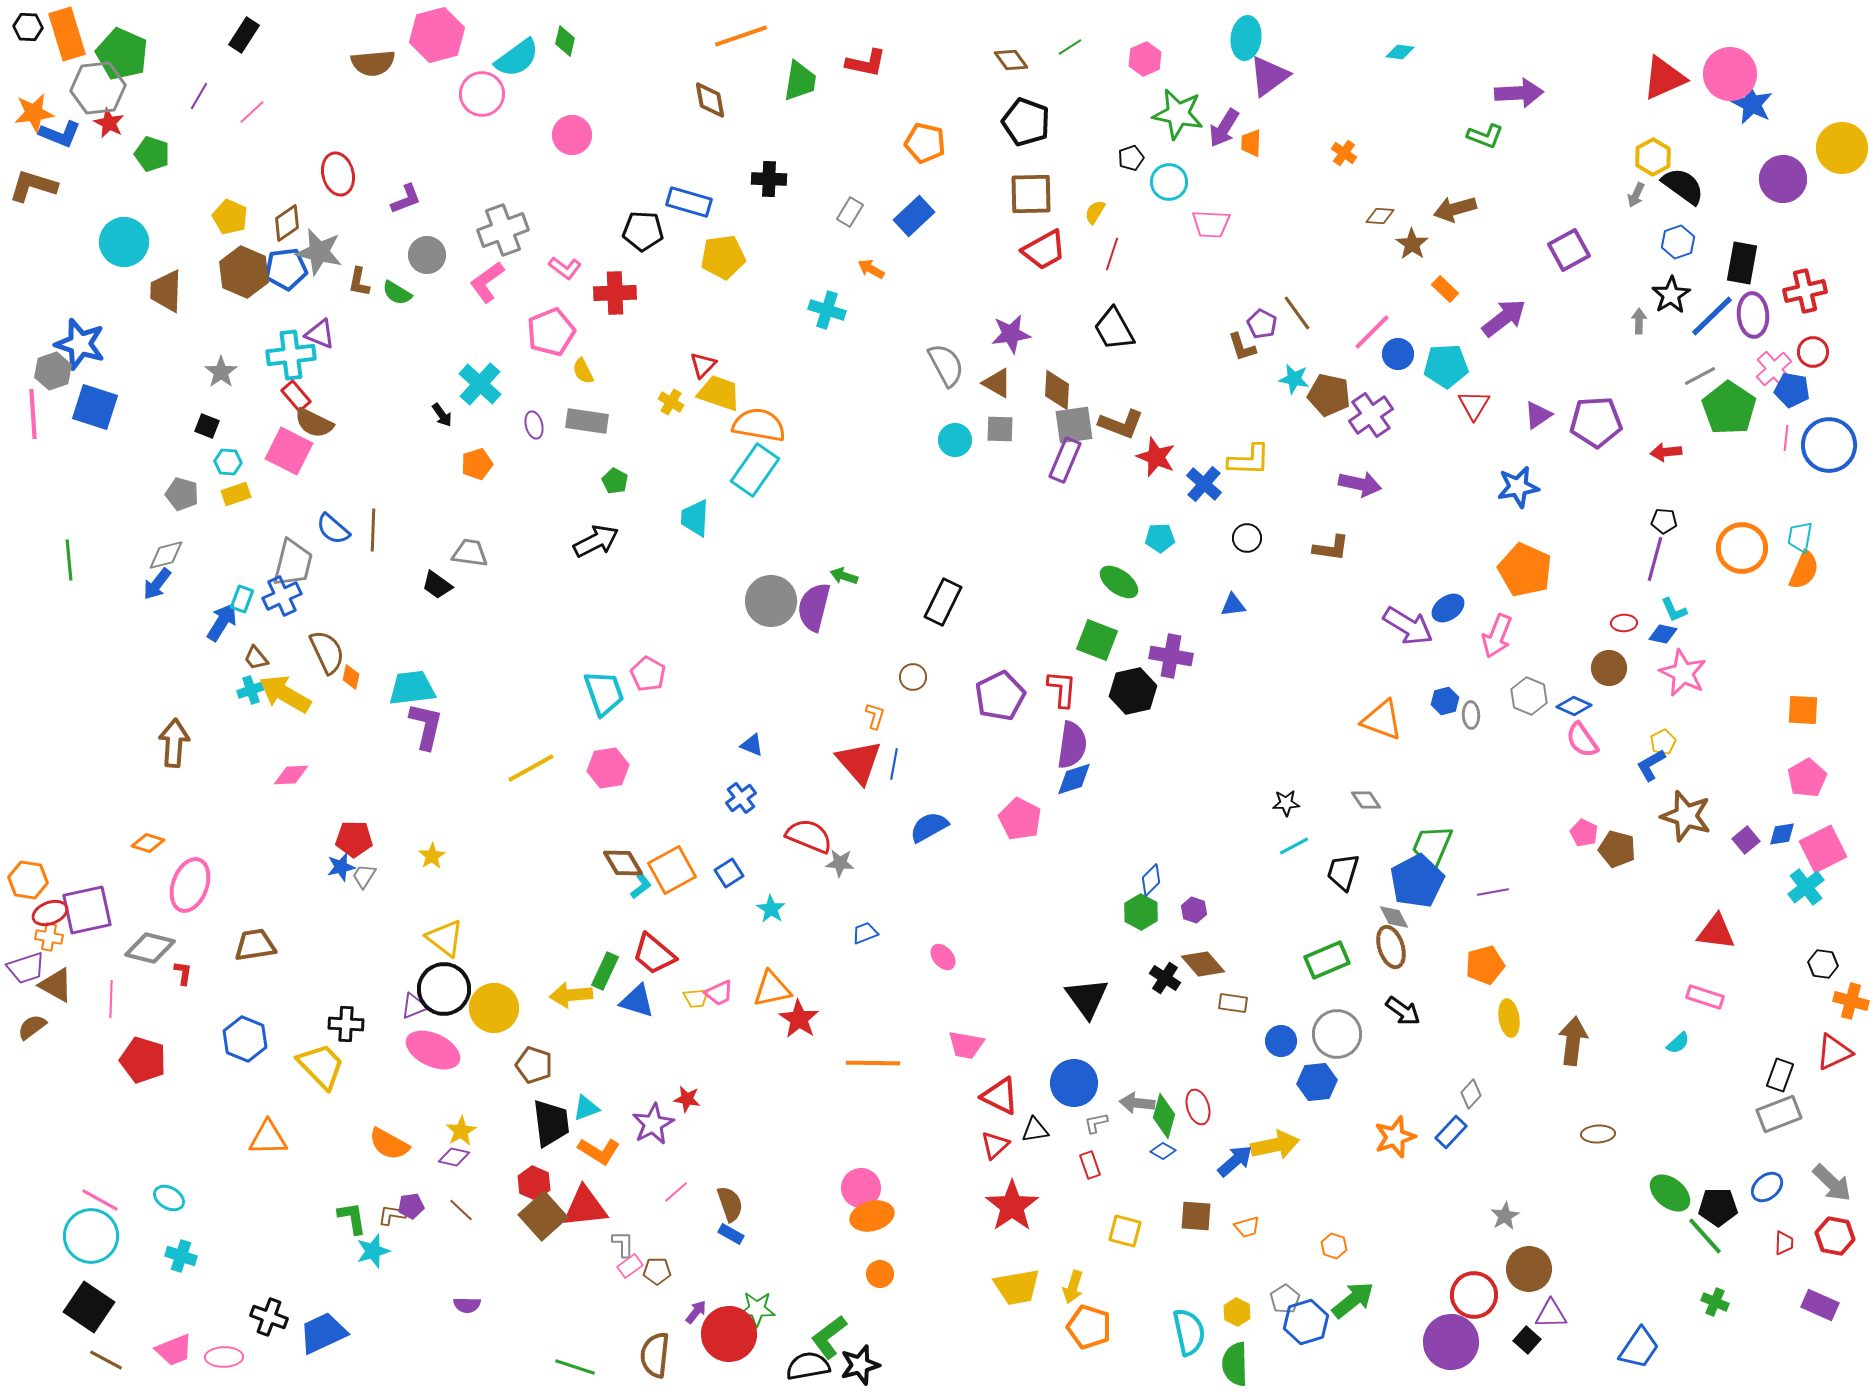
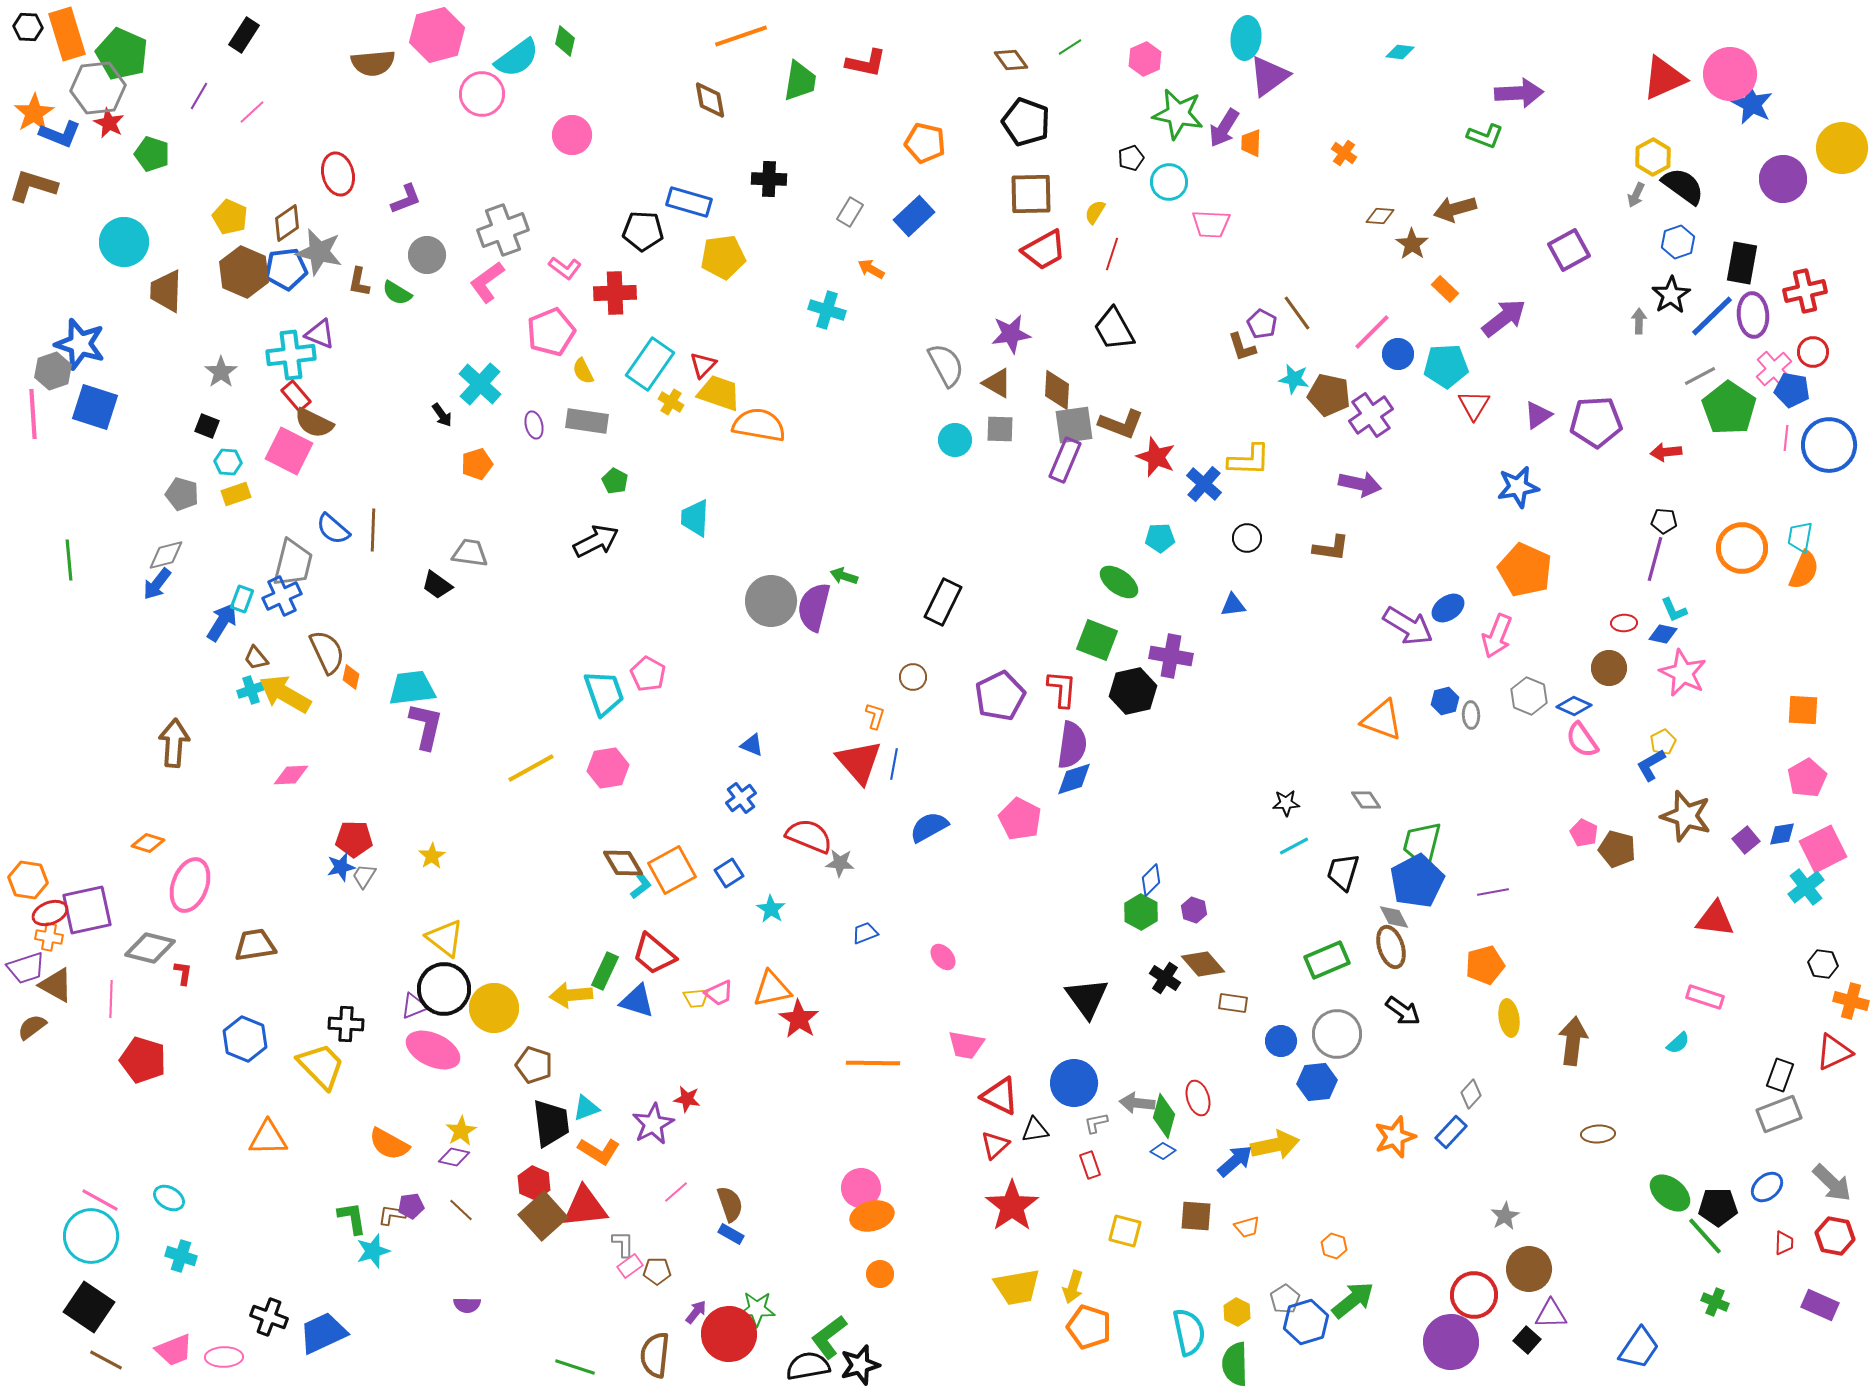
orange star at (34, 113): rotated 24 degrees counterclockwise
cyan rectangle at (755, 470): moved 105 px left, 106 px up
green trapezoid at (1432, 847): moved 10 px left, 3 px up; rotated 9 degrees counterclockwise
red triangle at (1716, 932): moved 1 px left, 13 px up
red ellipse at (1198, 1107): moved 9 px up
